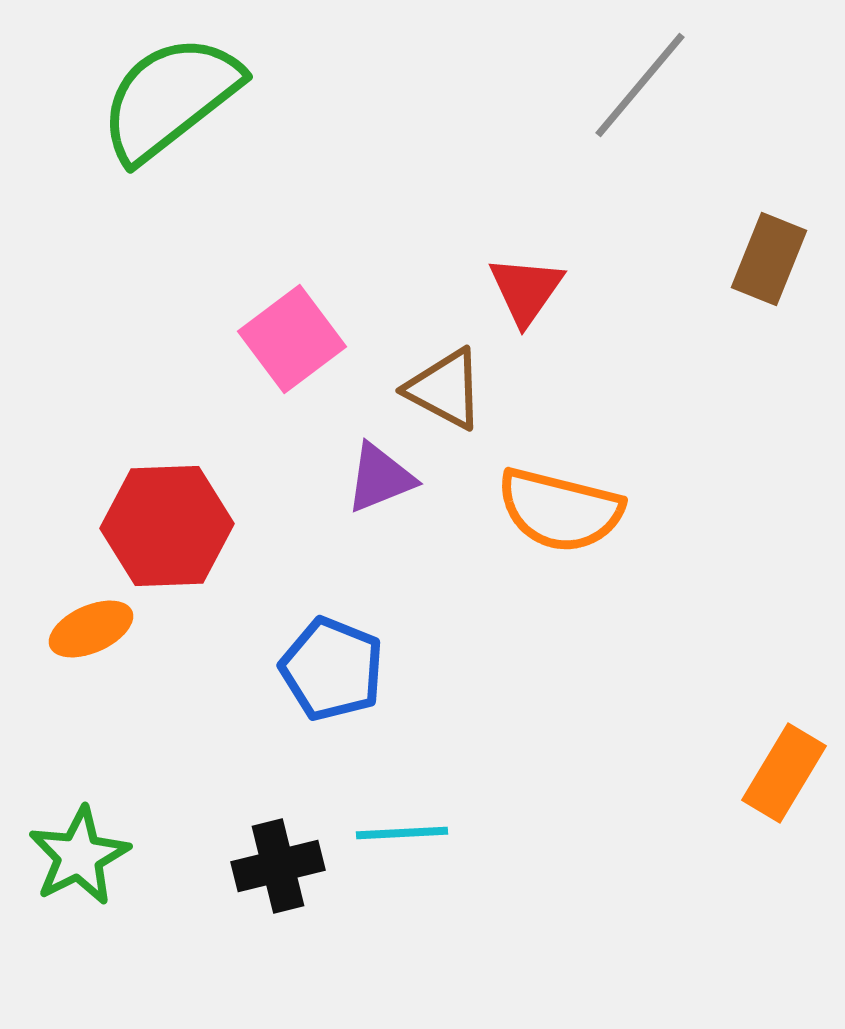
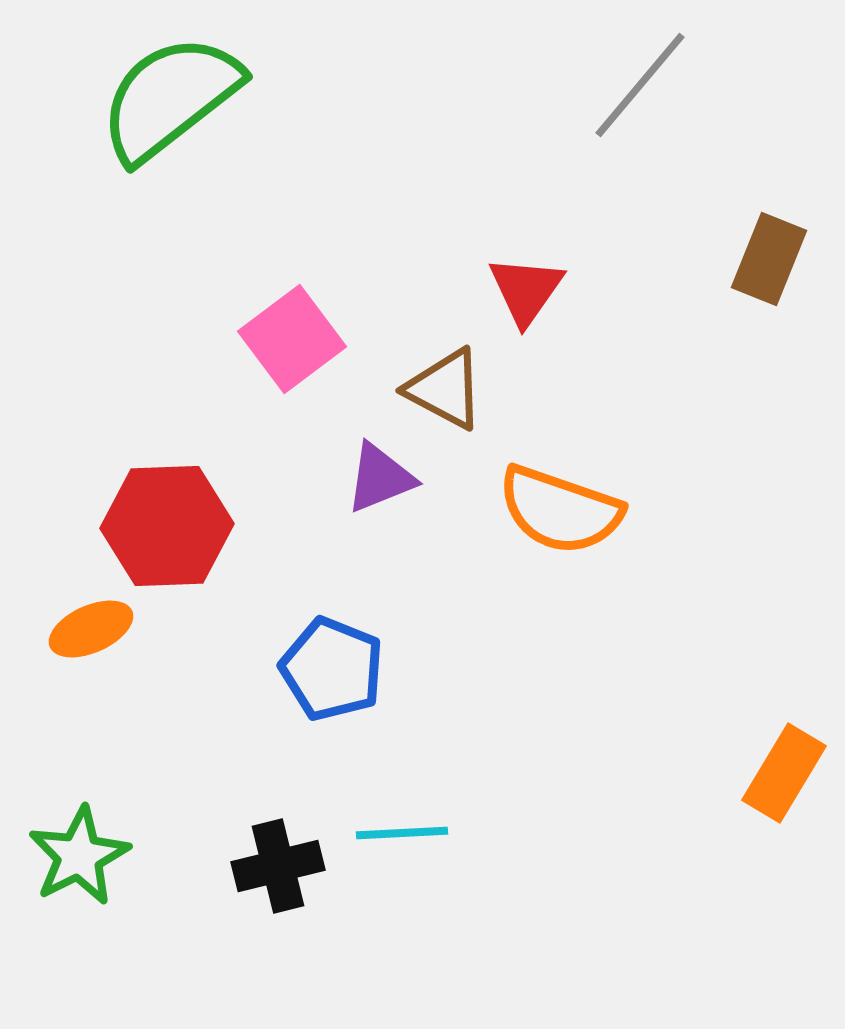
orange semicircle: rotated 5 degrees clockwise
